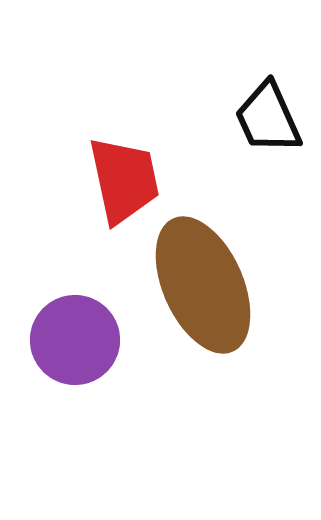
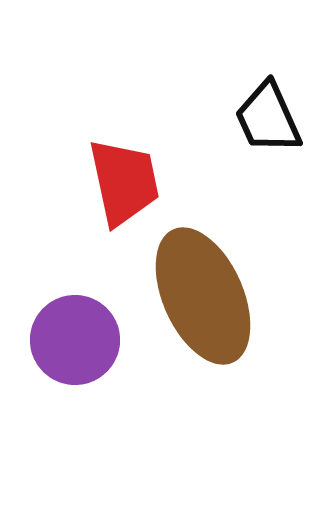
red trapezoid: moved 2 px down
brown ellipse: moved 11 px down
